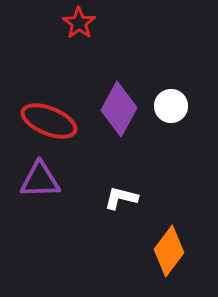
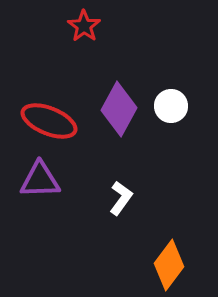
red star: moved 5 px right, 3 px down
white L-shape: rotated 112 degrees clockwise
orange diamond: moved 14 px down
